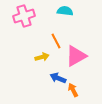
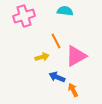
blue arrow: moved 1 px left, 1 px up
